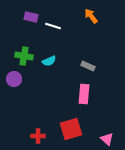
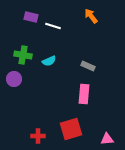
green cross: moved 1 px left, 1 px up
pink triangle: rotated 48 degrees counterclockwise
